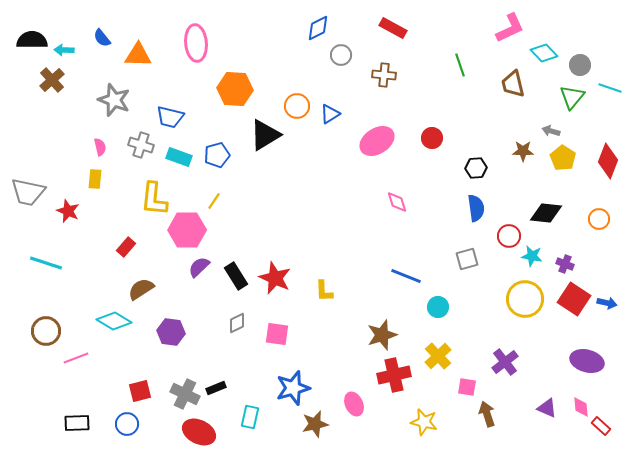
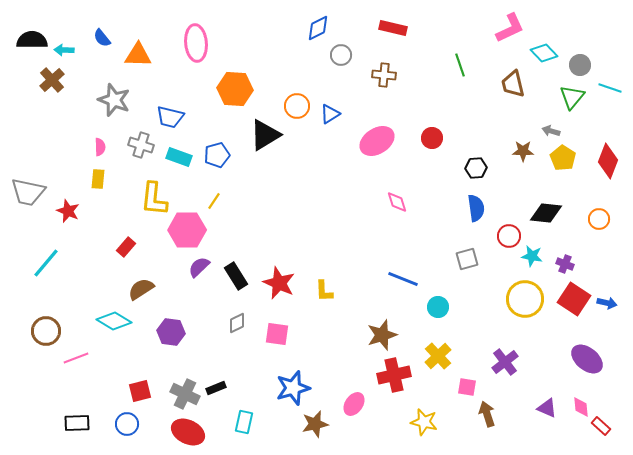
red rectangle at (393, 28): rotated 16 degrees counterclockwise
pink semicircle at (100, 147): rotated 12 degrees clockwise
yellow rectangle at (95, 179): moved 3 px right
cyan line at (46, 263): rotated 68 degrees counterclockwise
blue line at (406, 276): moved 3 px left, 3 px down
red star at (275, 278): moved 4 px right, 5 px down
purple ellipse at (587, 361): moved 2 px up; rotated 24 degrees clockwise
pink ellipse at (354, 404): rotated 60 degrees clockwise
cyan rectangle at (250, 417): moved 6 px left, 5 px down
red ellipse at (199, 432): moved 11 px left
